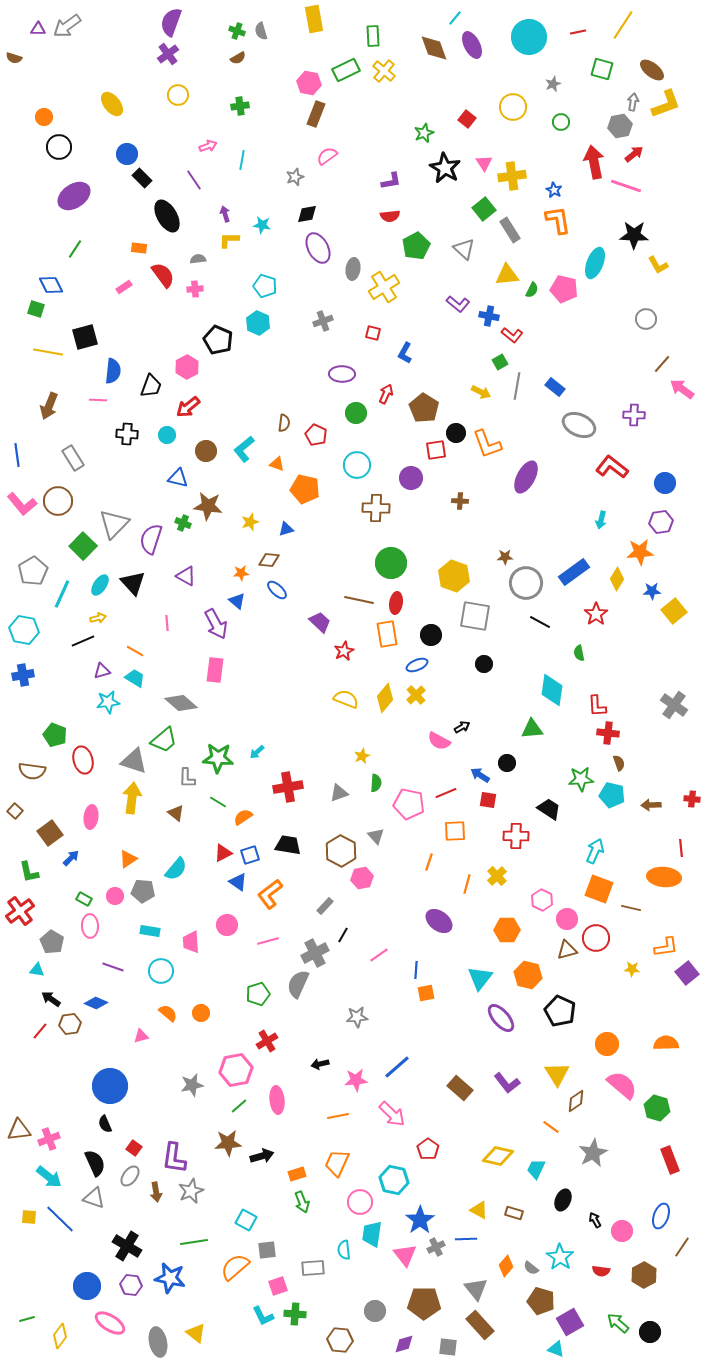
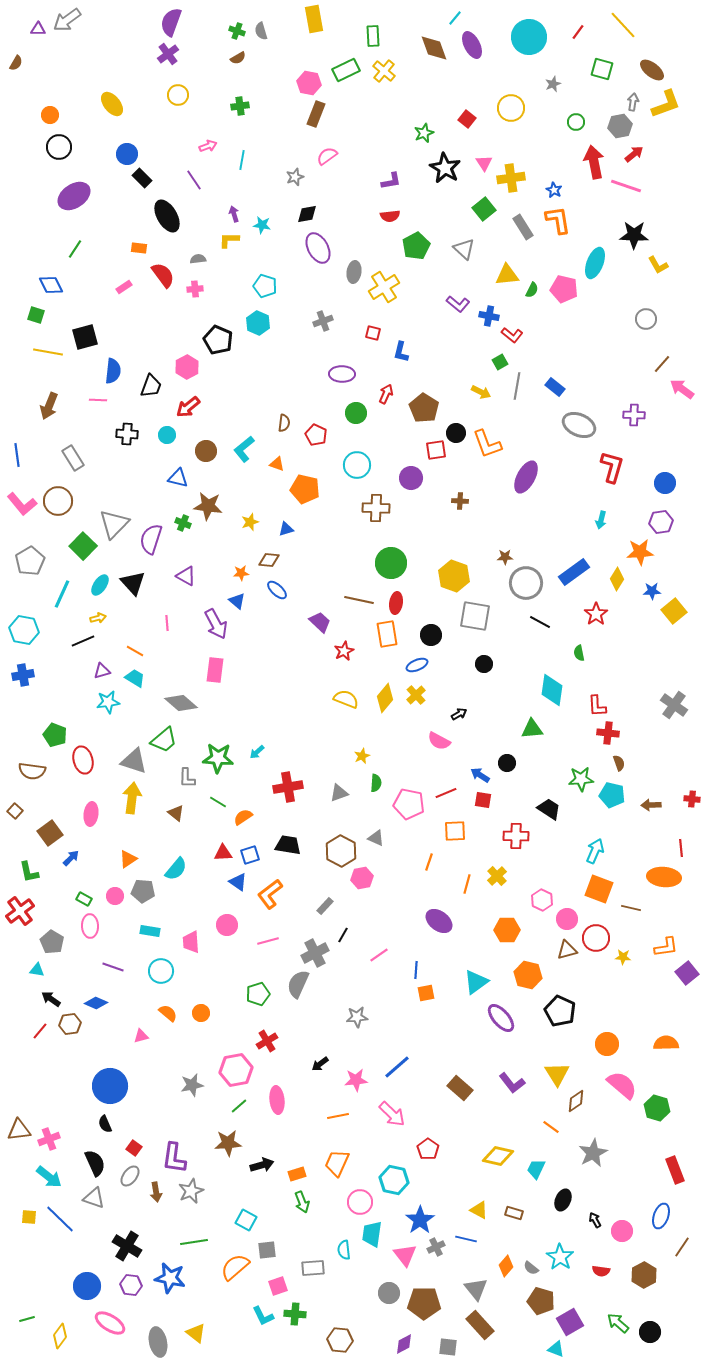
yellow line at (623, 25): rotated 76 degrees counterclockwise
gray arrow at (67, 26): moved 6 px up
red line at (578, 32): rotated 42 degrees counterclockwise
brown semicircle at (14, 58): moved 2 px right, 5 px down; rotated 77 degrees counterclockwise
yellow circle at (513, 107): moved 2 px left, 1 px down
orange circle at (44, 117): moved 6 px right, 2 px up
green circle at (561, 122): moved 15 px right
yellow cross at (512, 176): moved 1 px left, 2 px down
purple arrow at (225, 214): moved 9 px right
gray rectangle at (510, 230): moved 13 px right, 3 px up
gray ellipse at (353, 269): moved 1 px right, 3 px down
green square at (36, 309): moved 6 px down
blue L-shape at (405, 353): moved 4 px left, 1 px up; rotated 15 degrees counterclockwise
red L-shape at (612, 467): rotated 68 degrees clockwise
gray pentagon at (33, 571): moved 3 px left, 10 px up
black arrow at (462, 727): moved 3 px left, 13 px up
red square at (488, 800): moved 5 px left
pink ellipse at (91, 817): moved 3 px up
gray triangle at (376, 836): moved 2 px down; rotated 24 degrees counterclockwise
red triangle at (223, 853): rotated 24 degrees clockwise
yellow star at (632, 969): moved 9 px left, 12 px up
cyan triangle at (480, 978): moved 4 px left, 4 px down; rotated 16 degrees clockwise
black arrow at (320, 1064): rotated 24 degrees counterclockwise
purple L-shape at (507, 1083): moved 5 px right
black arrow at (262, 1156): moved 9 px down
red rectangle at (670, 1160): moved 5 px right, 10 px down
blue line at (466, 1239): rotated 15 degrees clockwise
gray circle at (375, 1311): moved 14 px right, 18 px up
purple diamond at (404, 1344): rotated 10 degrees counterclockwise
